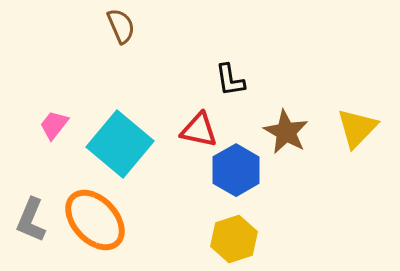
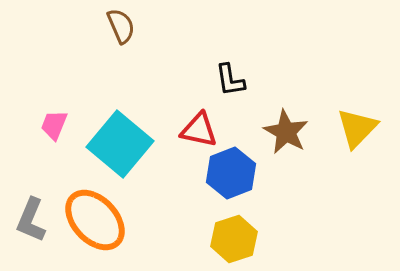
pink trapezoid: rotated 16 degrees counterclockwise
blue hexagon: moved 5 px left, 3 px down; rotated 9 degrees clockwise
